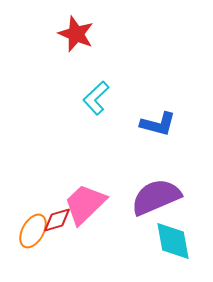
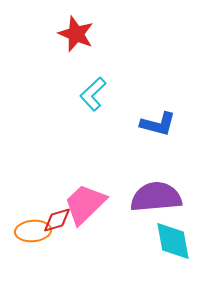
cyan L-shape: moved 3 px left, 4 px up
purple semicircle: rotated 18 degrees clockwise
orange ellipse: rotated 56 degrees clockwise
